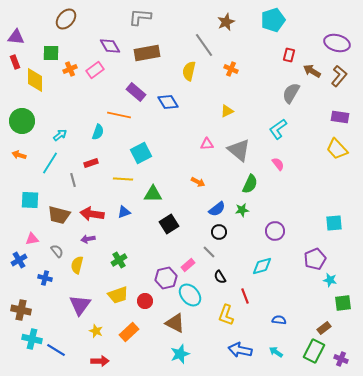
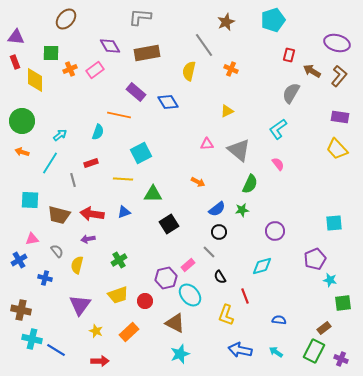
orange arrow at (19, 155): moved 3 px right, 3 px up
